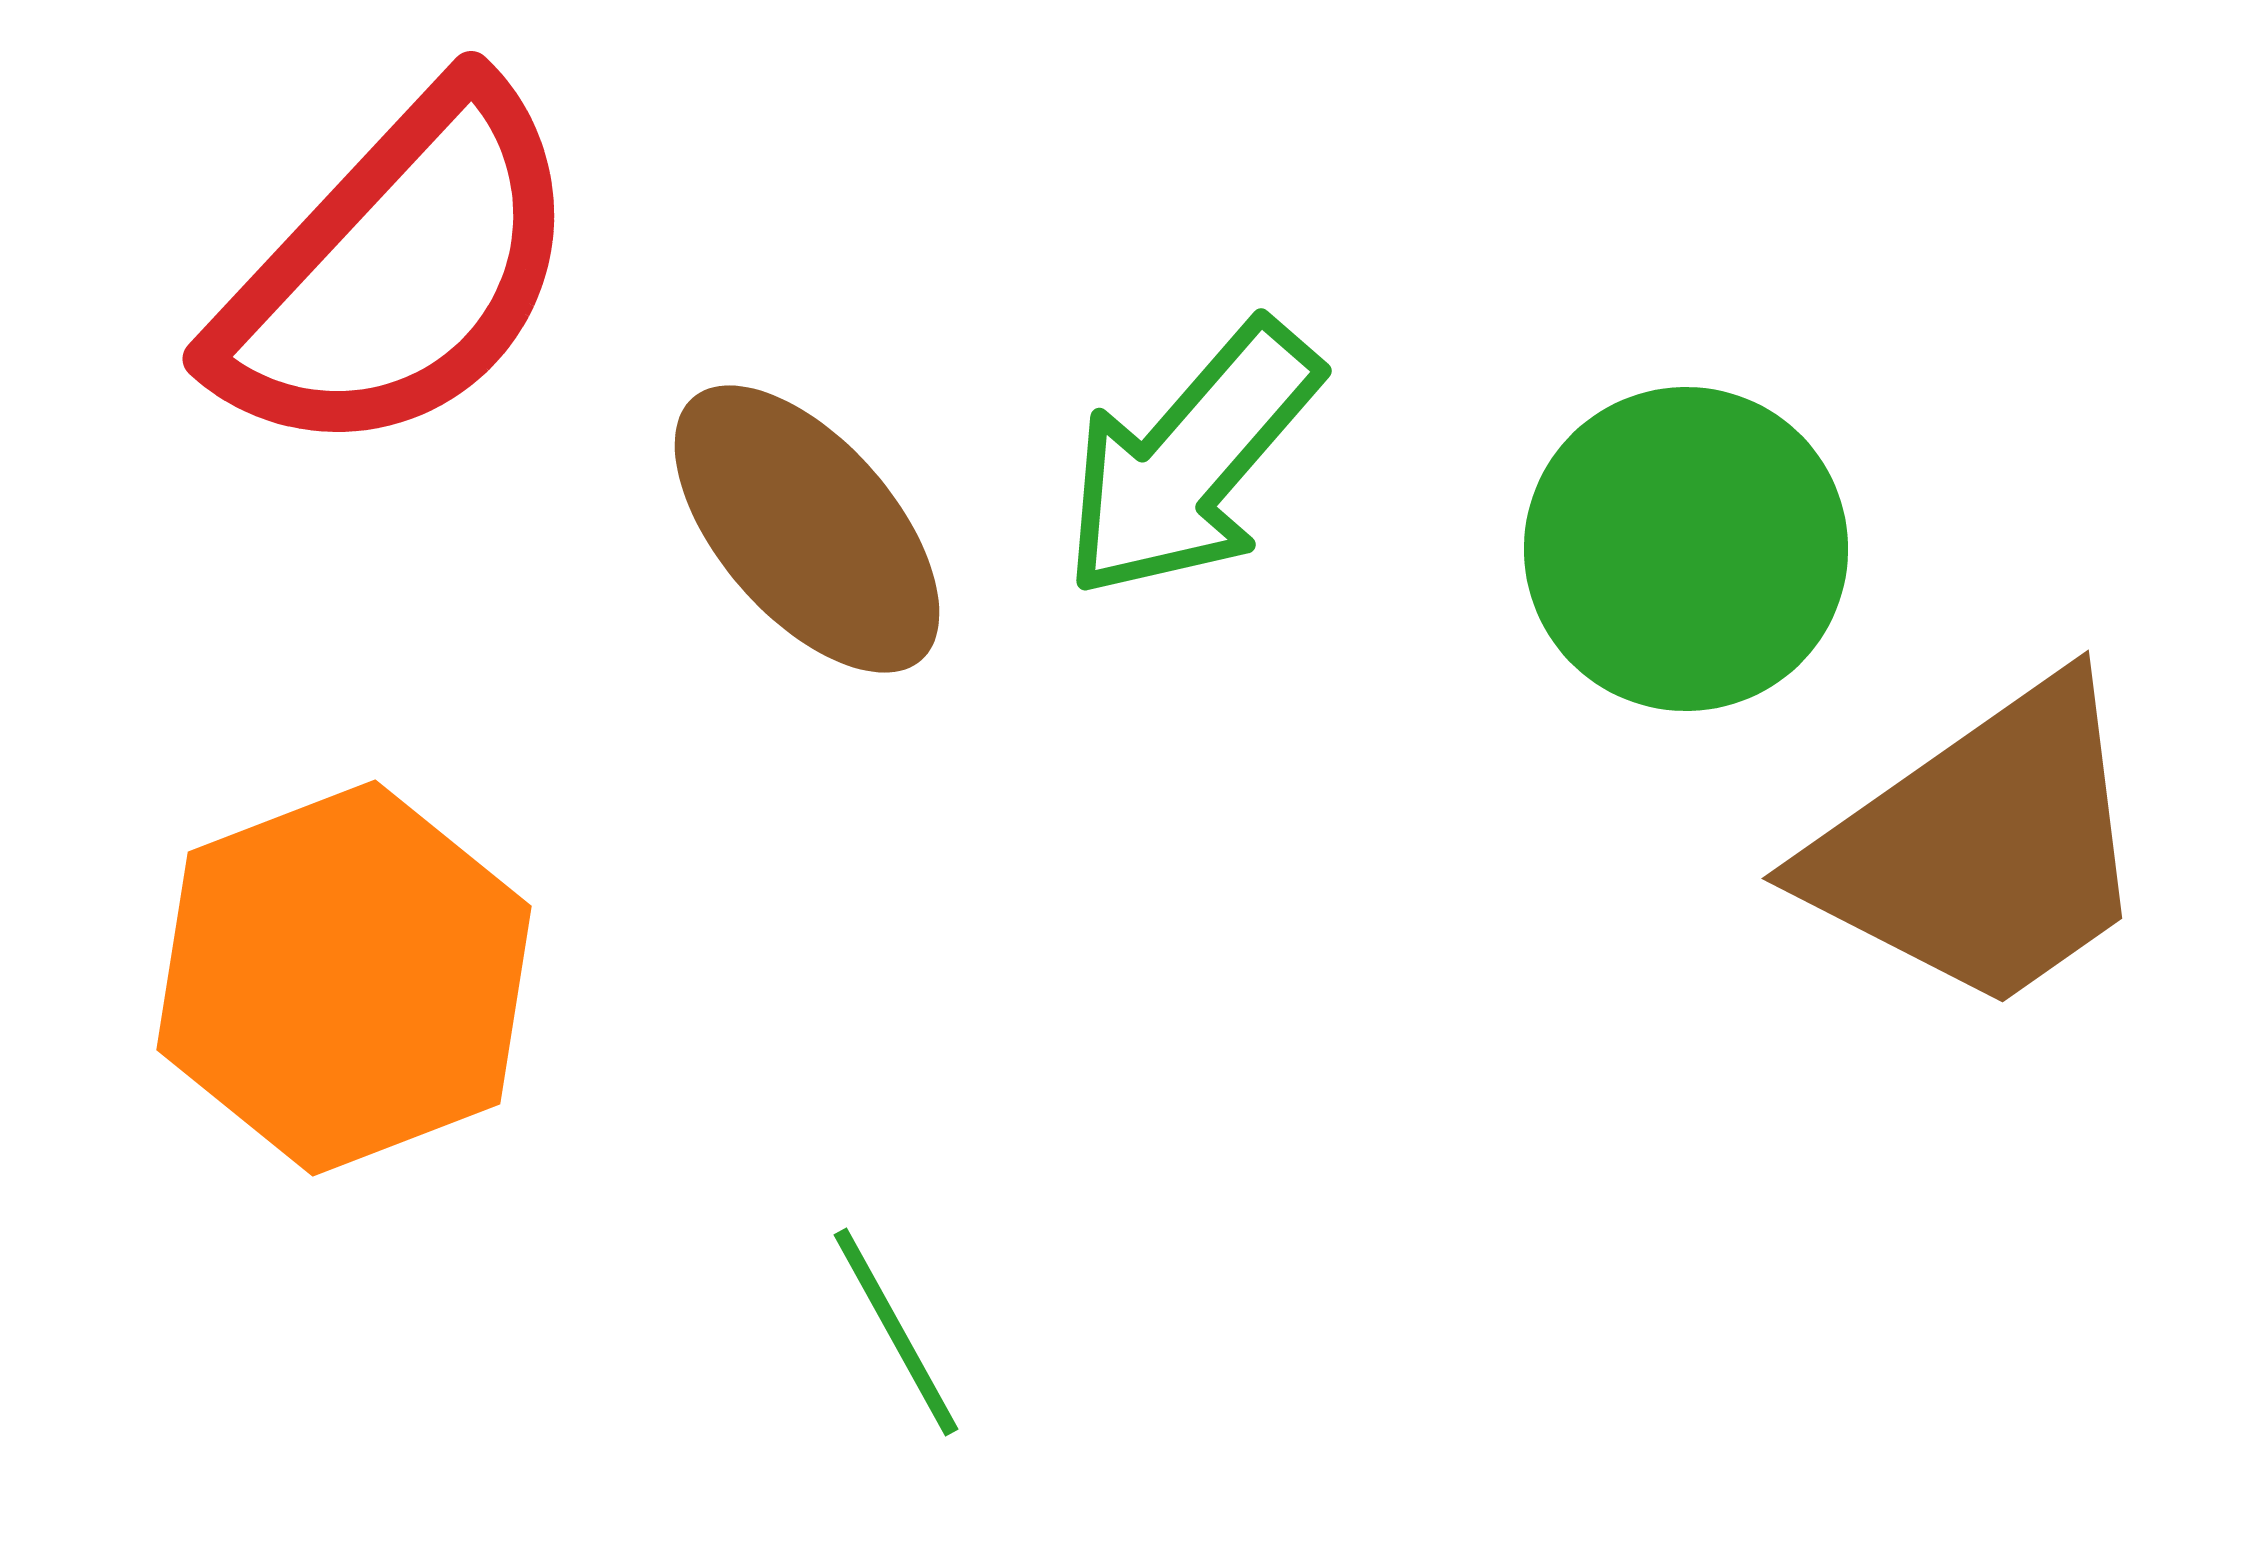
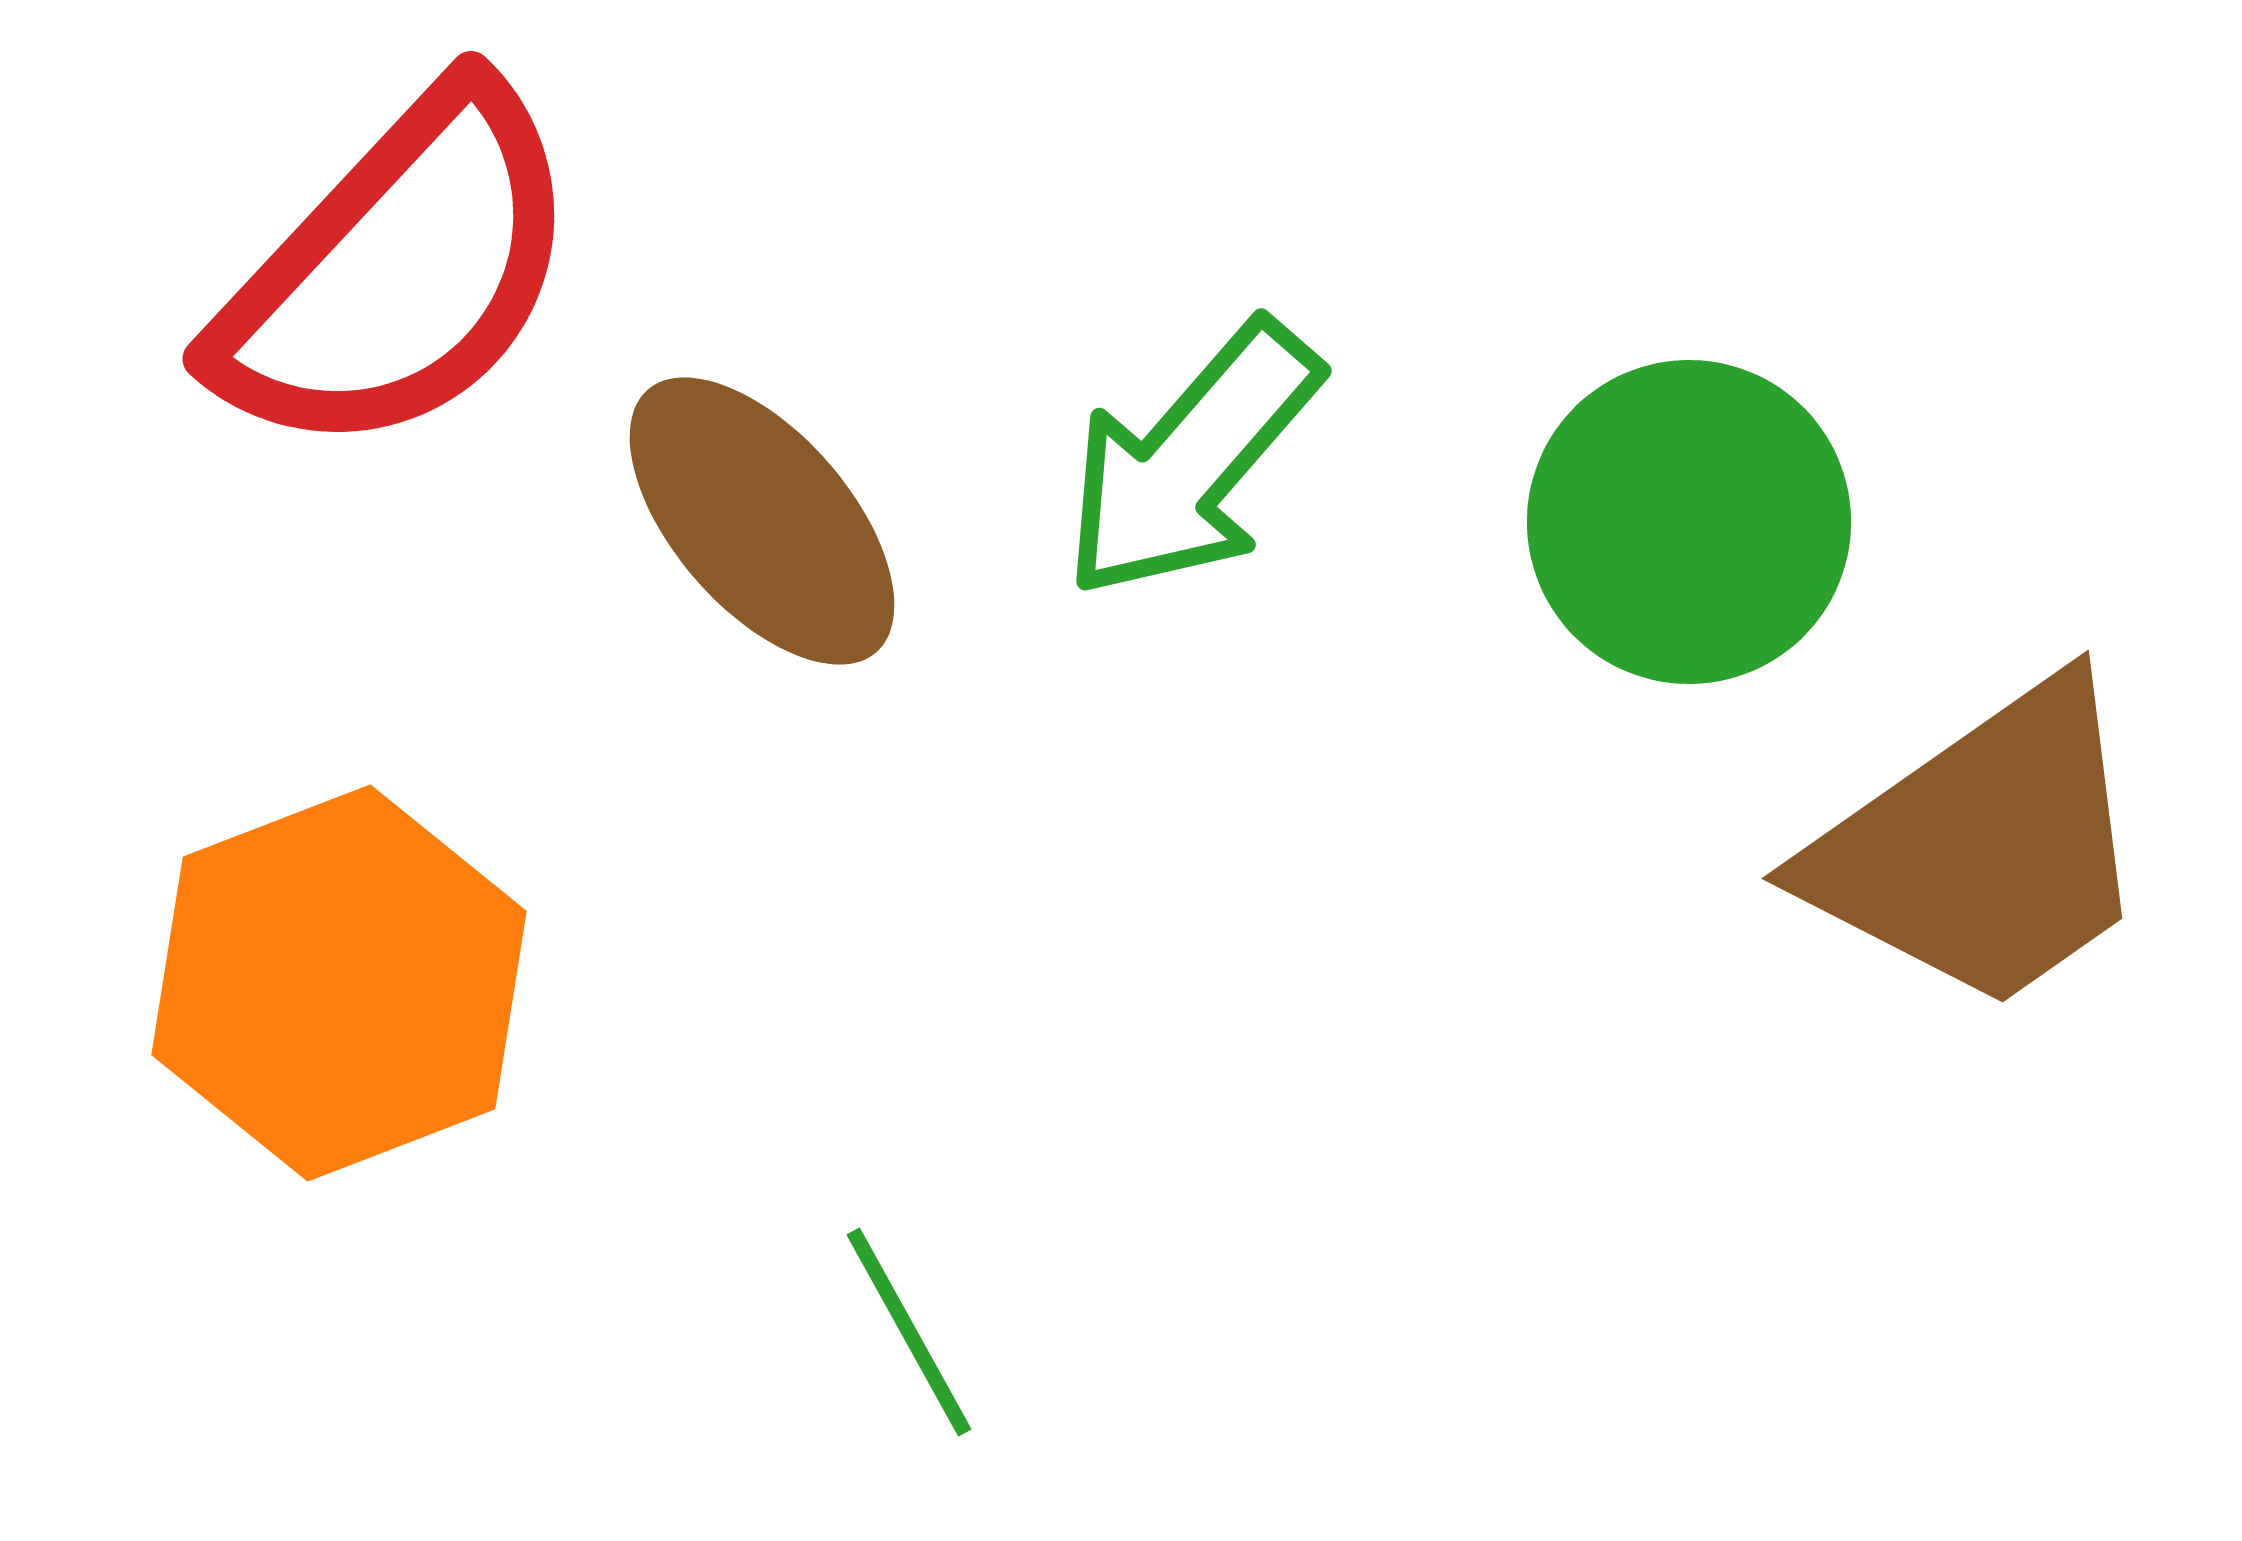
brown ellipse: moved 45 px left, 8 px up
green circle: moved 3 px right, 27 px up
orange hexagon: moved 5 px left, 5 px down
green line: moved 13 px right
